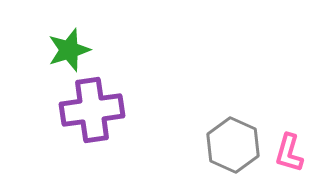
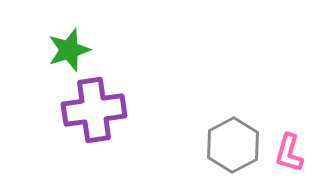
purple cross: moved 2 px right
gray hexagon: rotated 8 degrees clockwise
